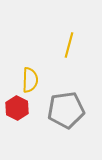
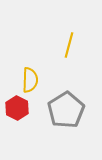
gray pentagon: rotated 24 degrees counterclockwise
